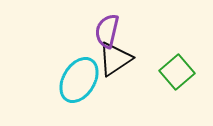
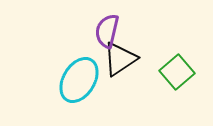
black triangle: moved 5 px right
